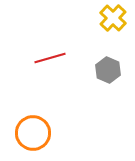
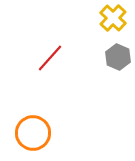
red line: rotated 32 degrees counterclockwise
gray hexagon: moved 10 px right, 13 px up
